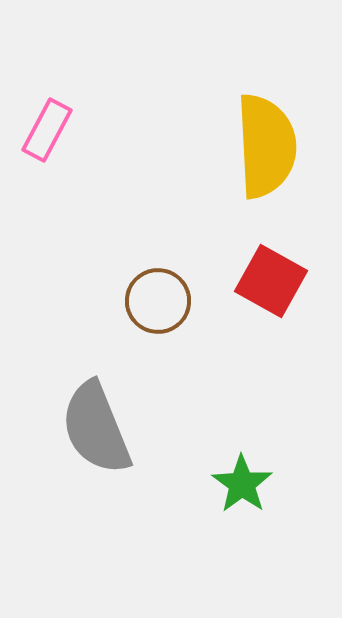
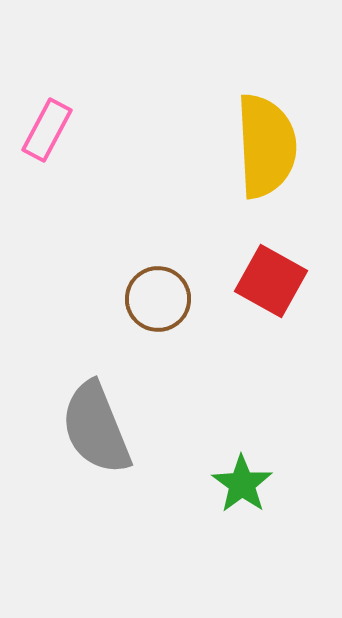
brown circle: moved 2 px up
